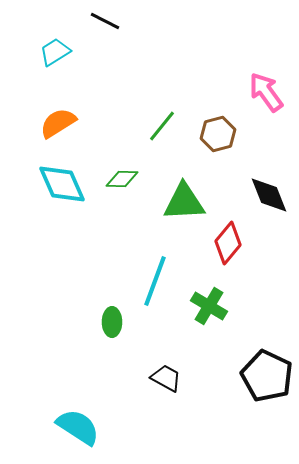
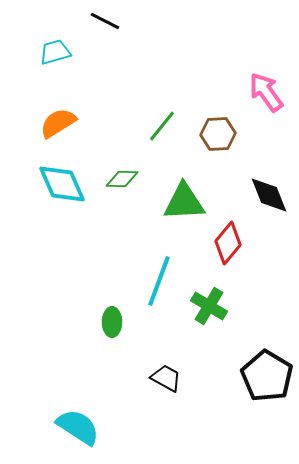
cyan trapezoid: rotated 16 degrees clockwise
brown hexagon: rotated 12 degrees clockwise
cyan line: moved 4 px right
black pentagon: rotated 6 degrees clockwise
